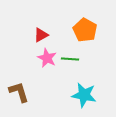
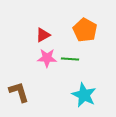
red triangle: moved 2 px right
pink star: rotated 24 degrees counterclockwise
cyan star: rotated 15 degrees clockwise
